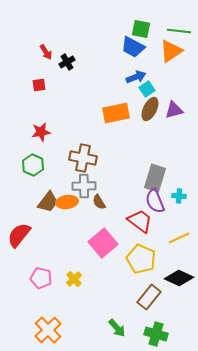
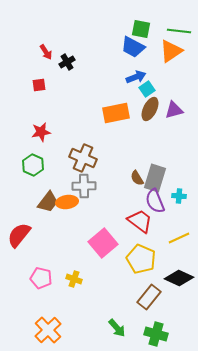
brown cross: rotated 12 degrees clockwise
brown semicircle: moved 38 px right, 24 px up
yellow cross: rotated 28 degrees counterclockwise
